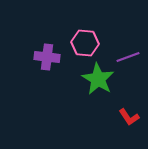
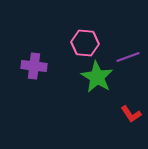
purple cross: moved 13 px left, 9 px down
green star: moved 1 px left, 2 px up
red L-shape: moved 2 px right, 3 px up
